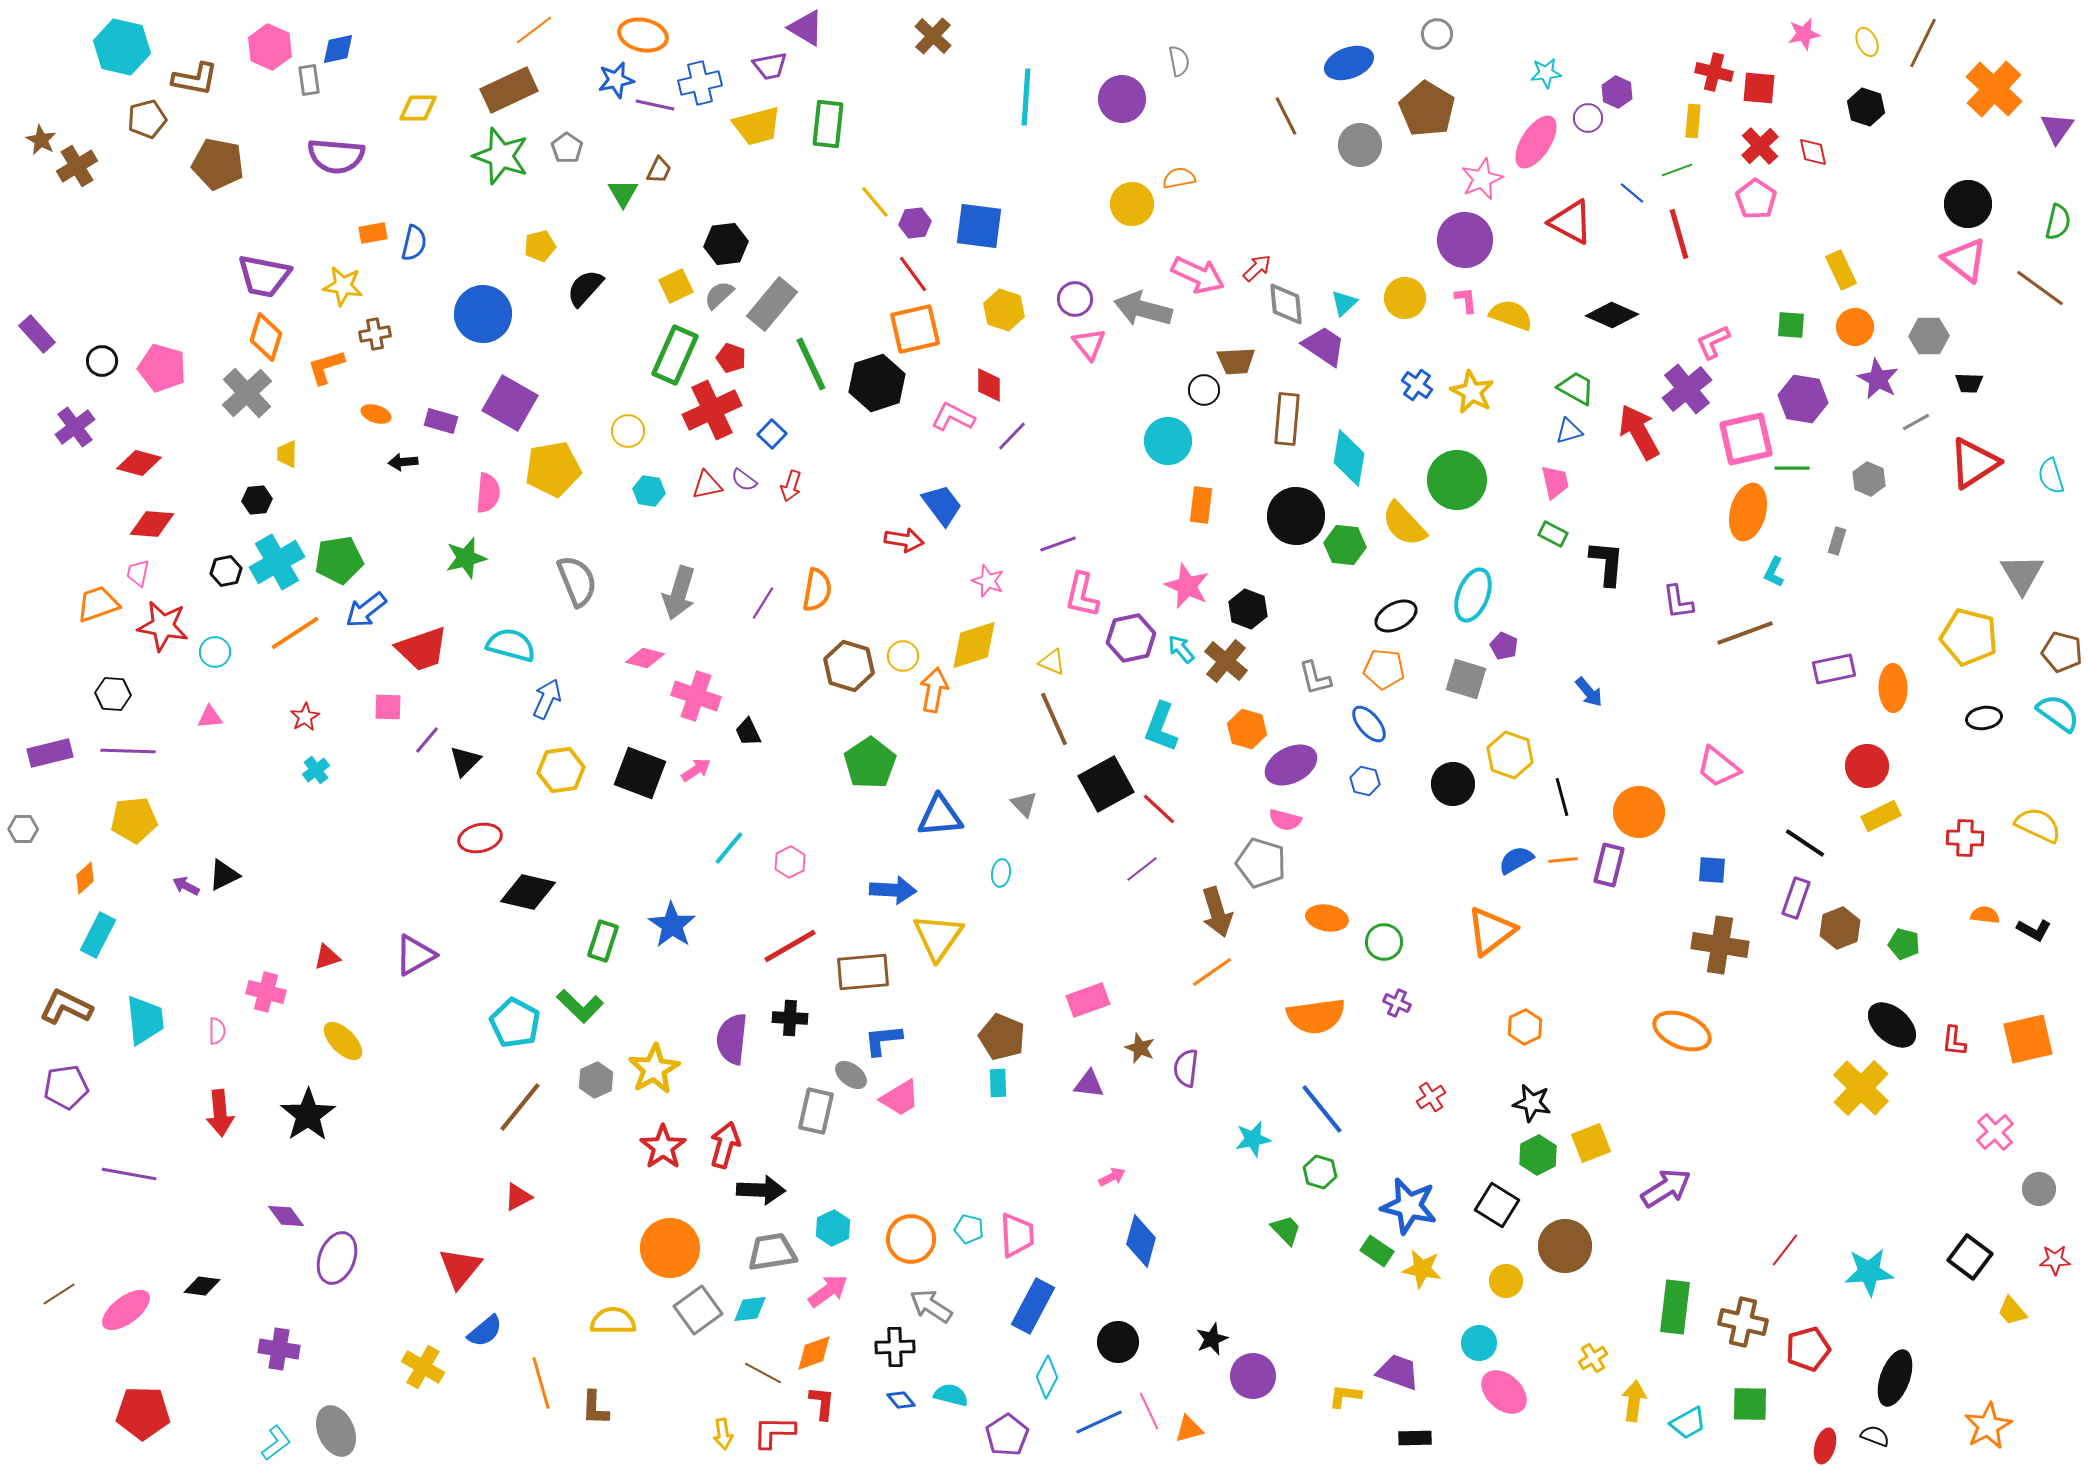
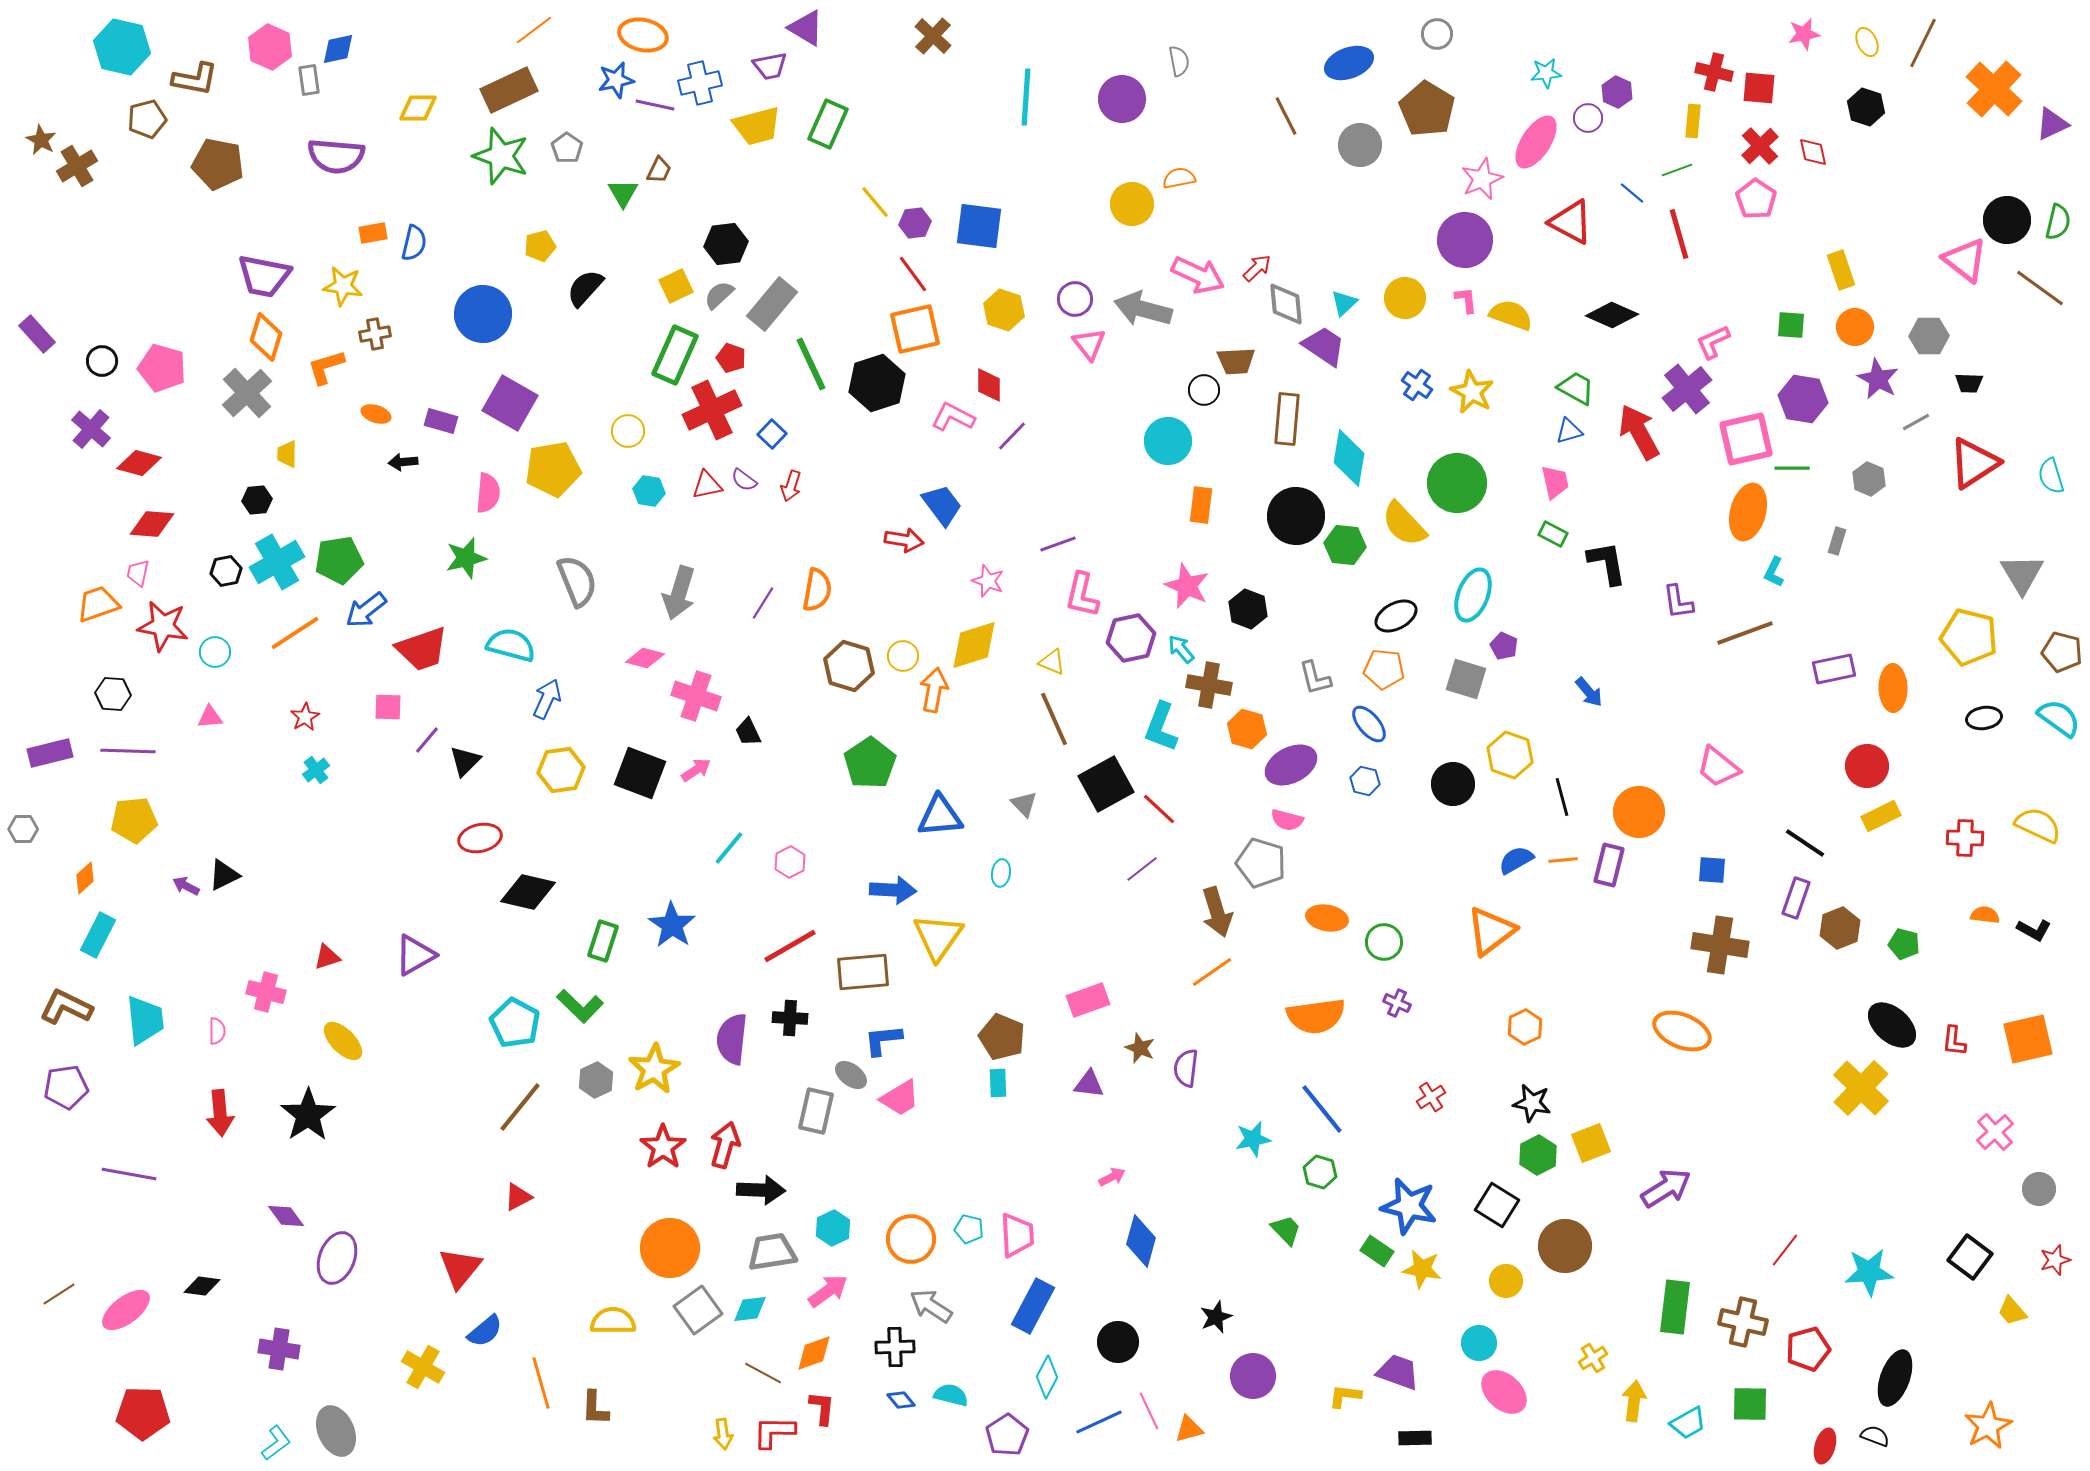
green rectangle at (828, 124): rotated 18 degrees clockwise
purple triangle at (2057, 128): moved 5 px left, 4 px up; rotated 30 degrees clockwise
black circle at (1968, 204): moved 39 px right, 16 px down
yellow rectangle at (1841, 270): rotated 6 degrees clockwise
purple cross at (75, 427): moved 16 px right, 2 px down; rotated 12 degrees counterclockwise
green circle at (1457, 480): moved 3 px down
black L-shape at (1607, 563): rotated 15 degrees counterclockwise
brown cross at (1226, 661): moved 17 px left, 24 px down; rotated 30 degrees counterclockwise
cyan semicircle at (2058, 713): moved 1 px right, 5 px down
pink semicircle at (1285, 820): moved 2 px right
red star at (2055, 1260): rotated 16 degrees counterclockwise
black star at (1212, 1339): moved 4 px right, 22 px up
red L-shape at (822, 1403): moved 5 px down
